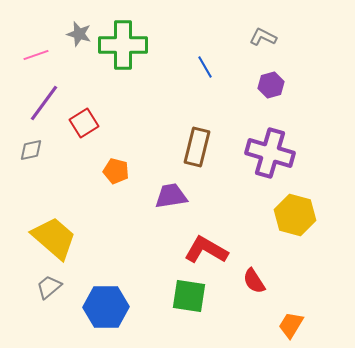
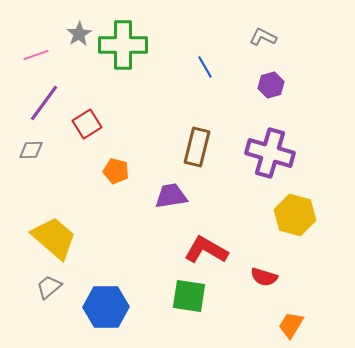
gray star: rotated 25 degrees clockwise
red square: moved 3 px right, 1 px down
gray diamond: rotated 10 degrees clockwise
red semicircle: moved 10 px right, 4 px up; rotated 40 degrees counterclockwise
